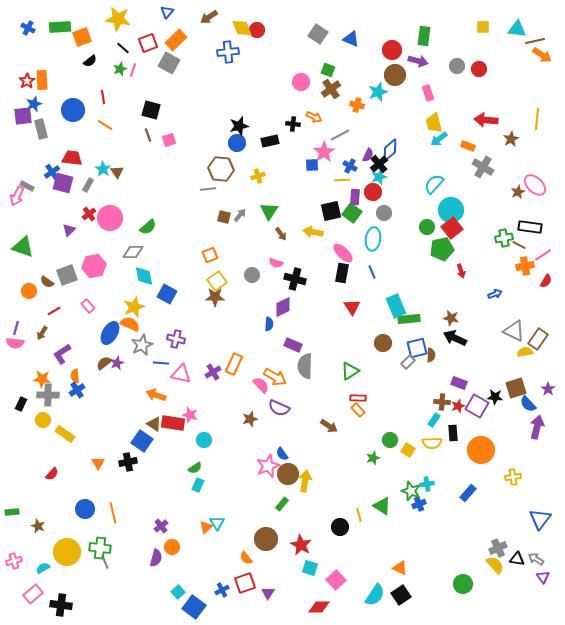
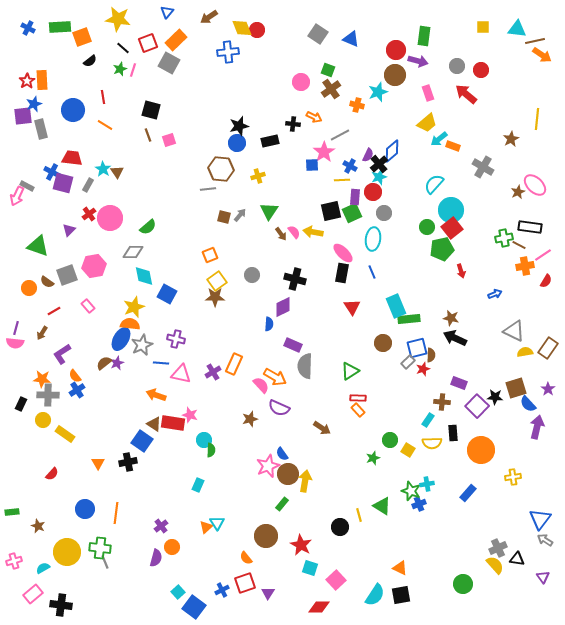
red circle at (392, 50): moved 4 px right
red circle at (479, 69): moved 2 px right, 1 px down
red arrow at (486, 120): moved 20 px left, 26 px up; rotated 35 degrees clockwise
yellow trapezoid at (434, 123): moved 7 px left; rotated 115 degrees counterclockwise
orange rectangle at (468, 146): moved 15 px left
blue diamond at (390, 150): moved 2 px right, 1 px down
blue cross at (52, 172): rotated 28 degrees counterclockwise
green square at (352, 213): rotated 30 degrees clockwise
green triangle at (23, 247): moved 15 px right, 1 px up
pink semicircle at (276, 263): moved 18 px right, 31 px up; rotated 144 degrees counterclockwise
orange circle at (29, 291): moved 3 px up
orange semicircle at (130, 324): rotated 18 degrees counterclockwise
blue ellipse at (110, 333): moved 11 px right, 6 px down
brown rectangle at (538, 339): moved 10 px right, 9 px down
orange semicircle at (75, 376): rotated 32 degrees counterclockwise
red star at (458, 406): moved 35 px left, 37 px up
purple square at (477, 406): rotated 15 degrees clockwise
cyan rectangle at (434, 420): moved 6 px left
brown arrow at (329, 426): moved 7 px left, 2 px down
green semicircle at (195, 468): moved 16 px right, 18 px up; rotated 56 degrees counterclockwise
orange line at (113, 513): moved 3 px right; rotated 20 degrees clockwise
brown circle at (266, 539): moved 3 px up
gray arrow at (536, 559): moved 9 px right, 19 px up
black square at (401, 595): rotated 24 degrees clockwise
